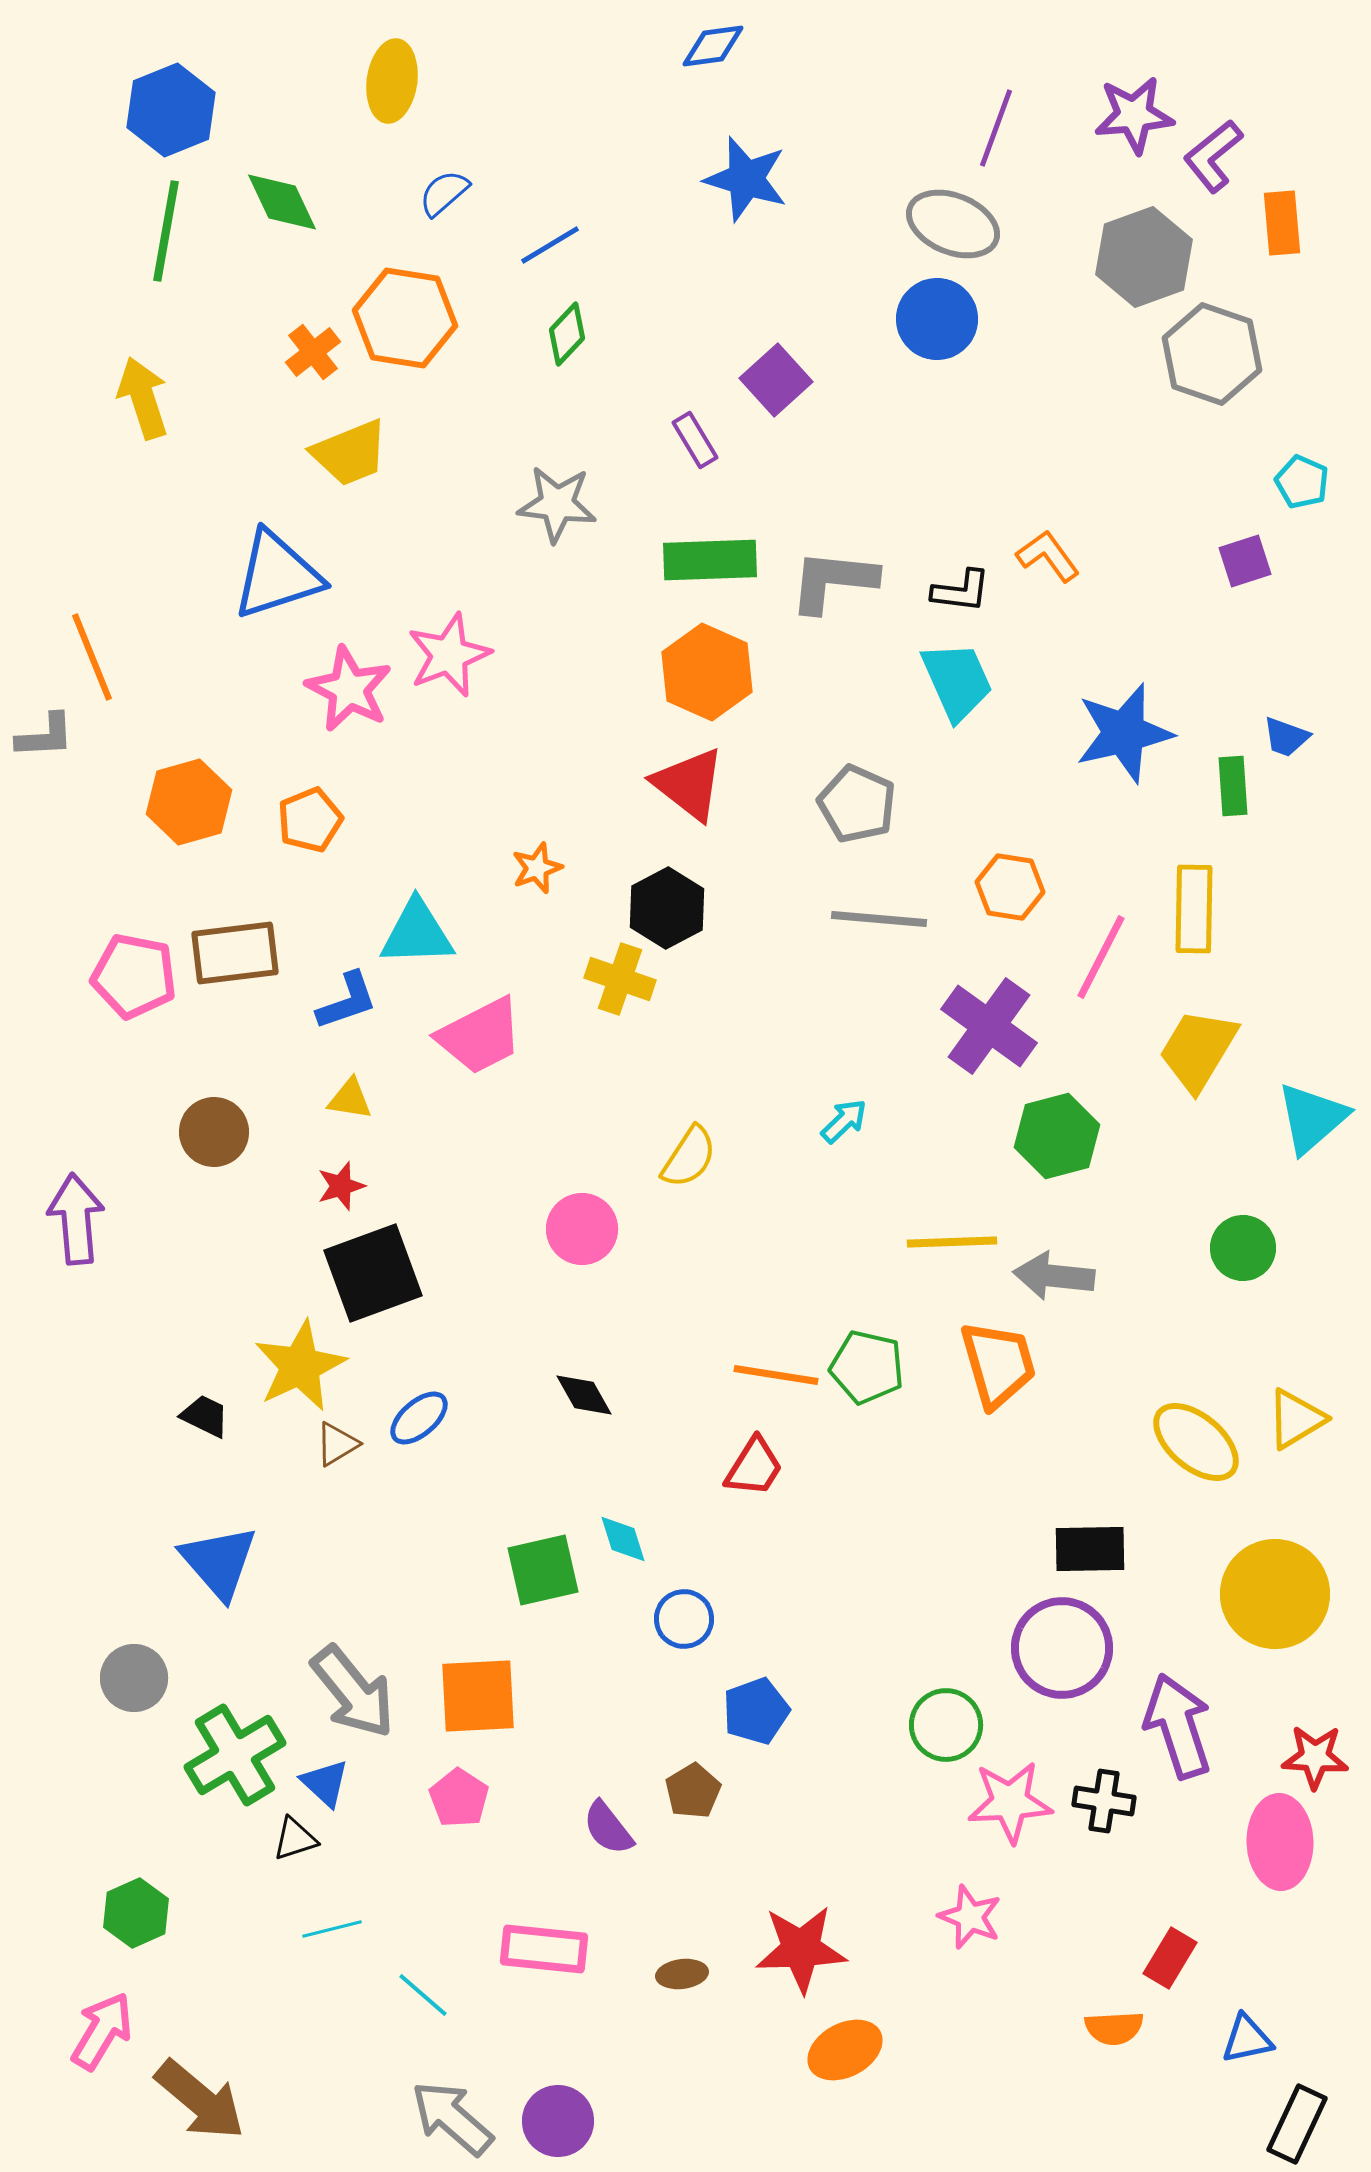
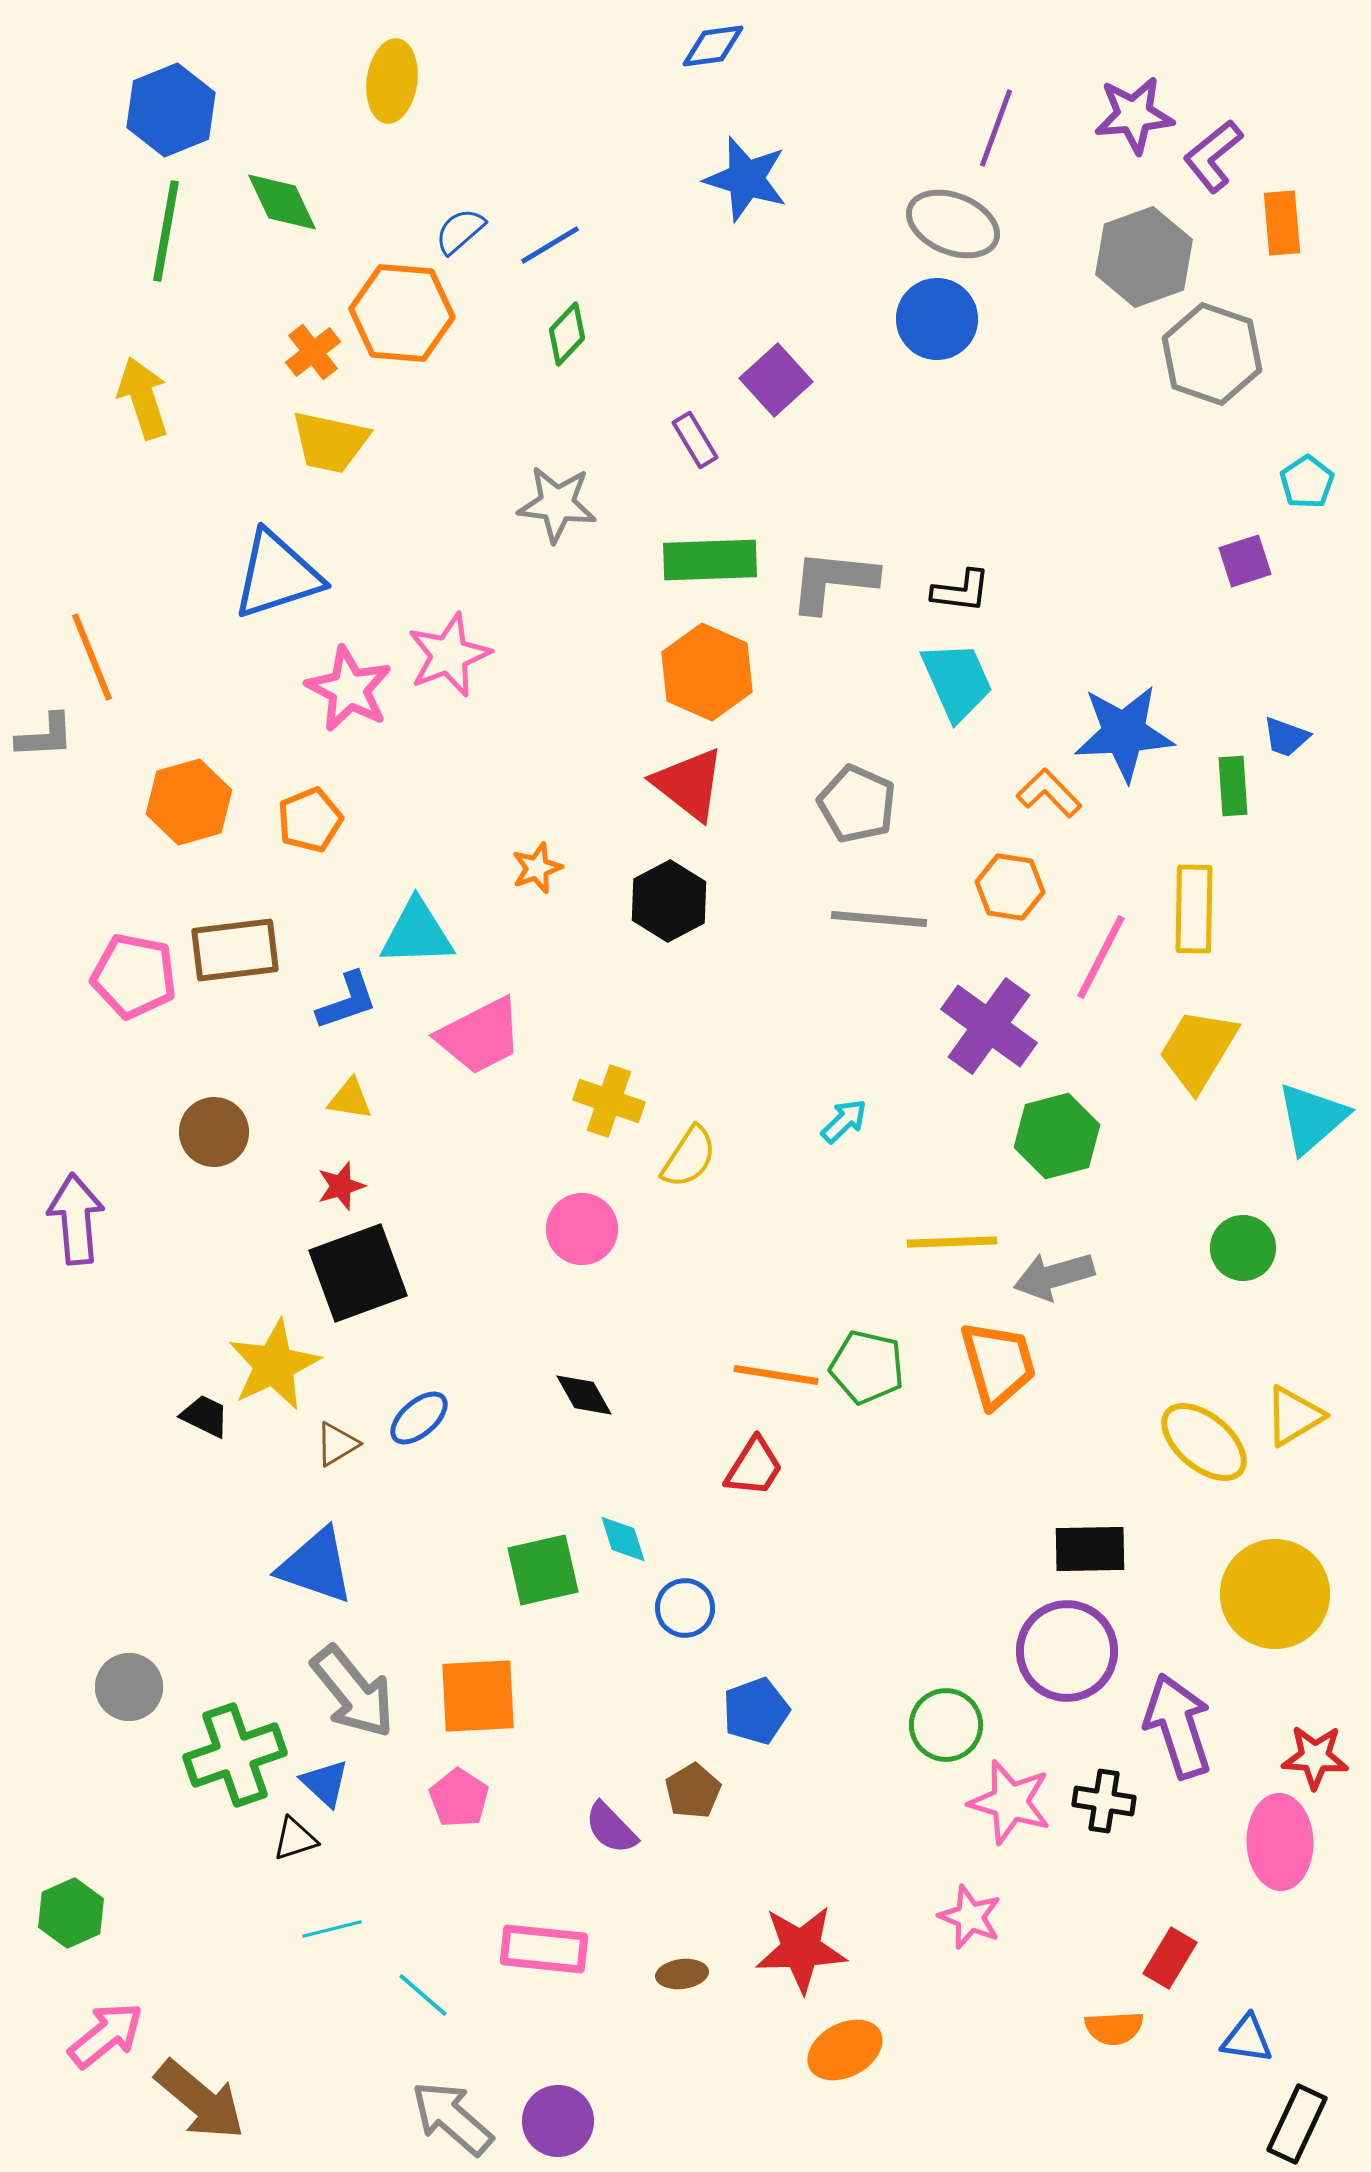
blue semicircle at (444, 193): moved 16 px right, 38 px down
orange hexagon at (405, 318): moved 3 px left, 5 px up; rotated 4 degrees counterclockwise
yellow trapezoid at (350, 453): moved 20 px left, 11 px up; rotated 34 degrees clockwise
cyan pentagon at (1302, 482): moved 5 px right; rotated 14 degrees clockwise
orange L-shape at (1048, 556): moved 1 px right, 237 px down; rotated 8 degrees counterclockwise
blue star at (1124, 733): rotated 10 degrees clockwise
black hexagon at (667, 908): moved 2 px right, 7 px up
brown rectangle at (235, 953): moved 3 px up
yellow cross at (620, 979): moved 11 px left, 122 px down
black square at (373, 1273): moved 15 px left
gray arrow at (1054, 1276): rotated 22 degrees counterclockwise
yellow star at (300, 1366): moved 26 px left, 1 px up
yellow triangle at (1296, 1419): moved 2 px left, 3 px up
yellow ellipse at (1196, 1442): moved 8 px right
blue triangle at (219, 1562): moved 97 px right, 4 px down; rotated 30 degrees counterclockwise
blue circle at (684, 1619): moved 1 px right, 11 px up
purple circle at (1062, 1648): moved 5 px right, 3 px down
gray circle at (134, 1678): moved 5 px left, 9 px down
green cross at (235, 1755): rotated 12 degrees clockwise
pink star at (1010, 1802): rotated 20 degrees clockwise
purple semicircle at (608, 1828): moved 3 px right; rotated 6 degrees counterclockwise
green hexagon at (136, 1913): moved 65 px left
pink arrow at (102, 2031): moved 4 px right, 4 px down; rotated 20 degrees clockwise
blue triangle at (1247, 2039): rotated 20 degrees clockwise
